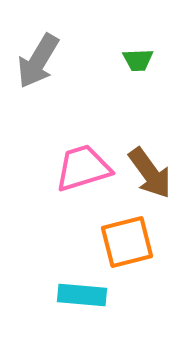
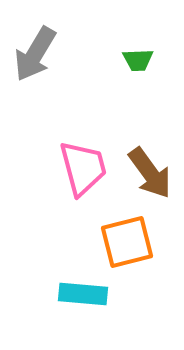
gray arrow: moved 3 px left, 7 px up
pink trapezoid: rotated 92 degrees clockwise
cyan rectangle: moved 1 px right, 1 px up
